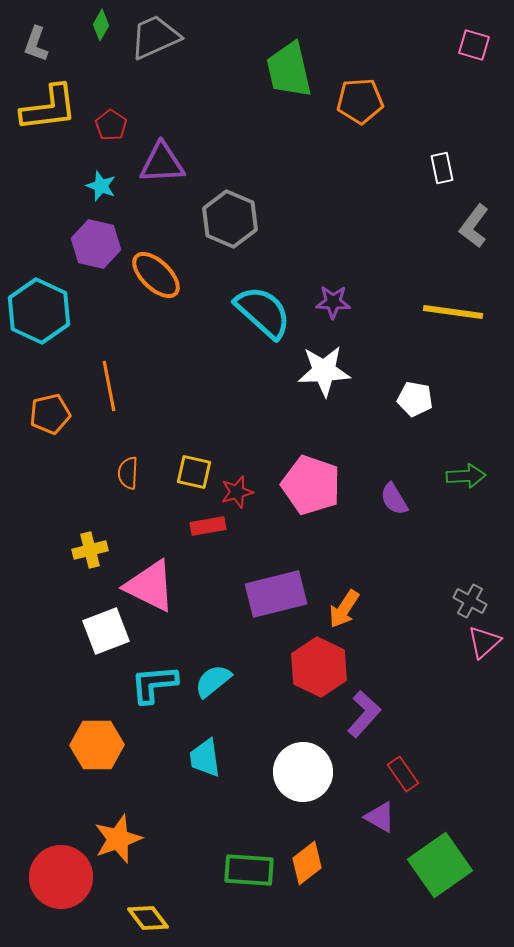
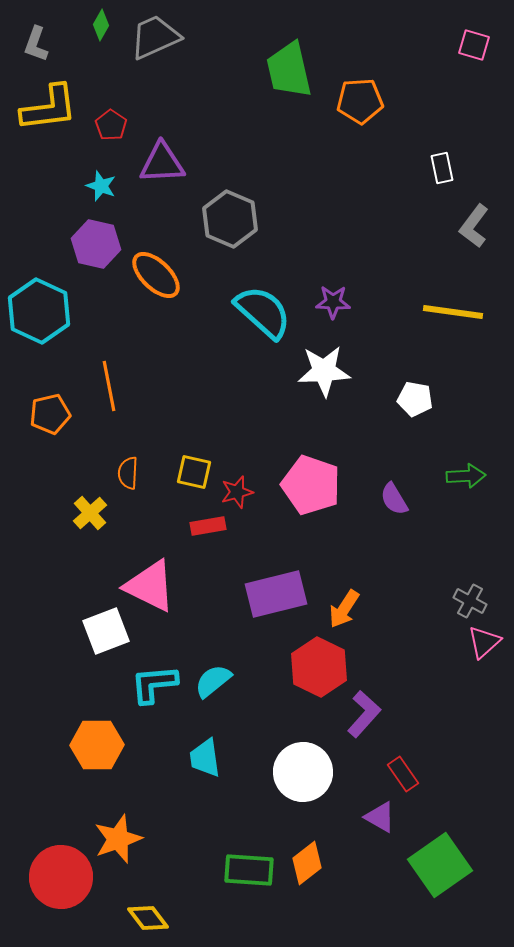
yellow cross at (90, 550): moved 37 px up; rotated 28 degrees counterclockwise
